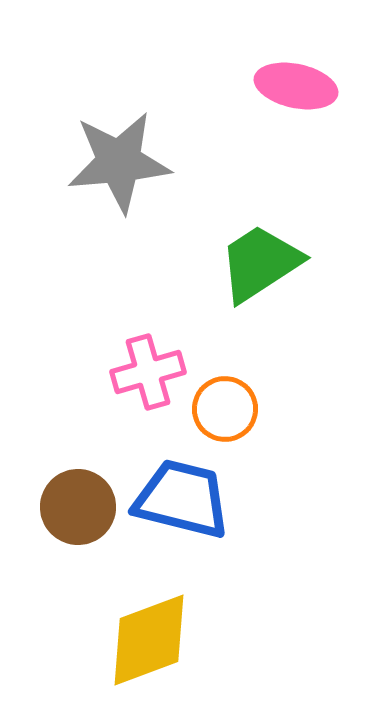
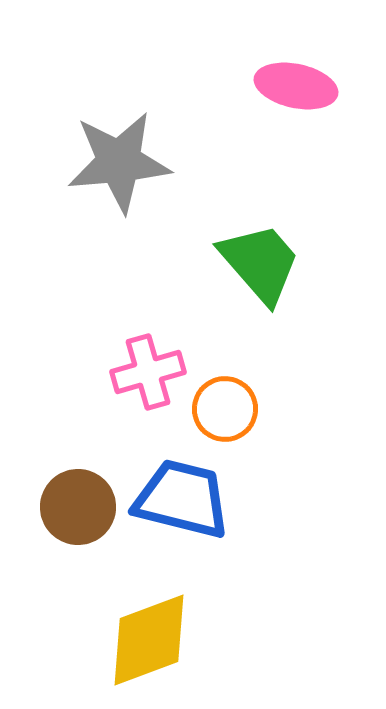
green trapezoid: rotated 82 degrees clockwise
